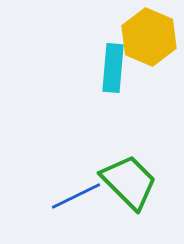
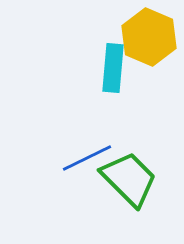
green trapezoid: moved 3 px up
blue line: moved 11 px right, 38 px up
